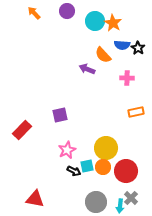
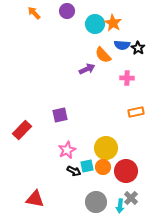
cyan circle: moved 3 px down
purple arrow: rotated 133 degrees clockwise
